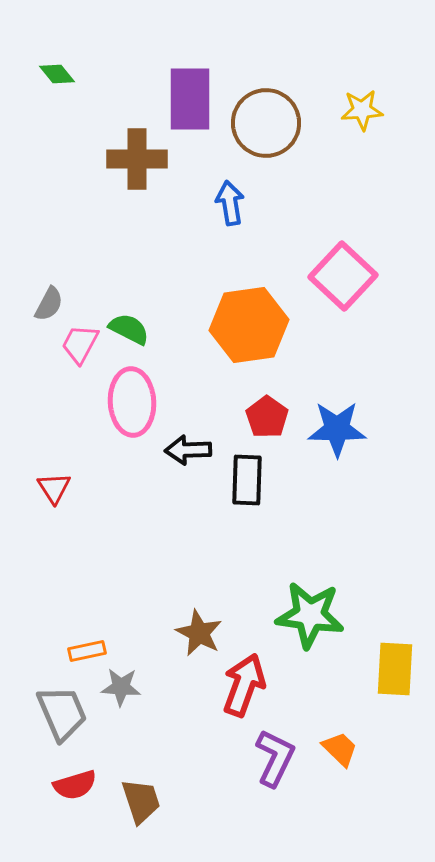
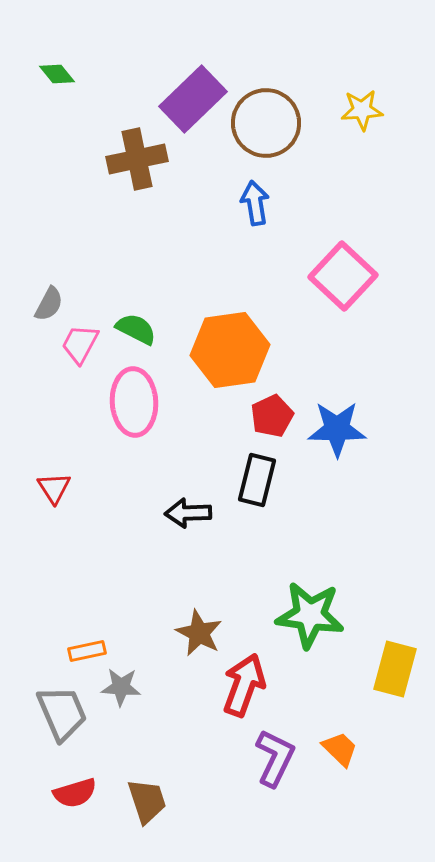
purple rectangle: moved 3 px right; rotated 46 degrees clockwise
brown cross: rotated 12 degrees counterclockwise
blue arrow: moved 25 px right
orange hexagon: moved 19 px left, 25 px down
green semicircle: moved 7 px right
pink ellipse: moved 2 px right
red pentagon: moved 5 px right, 1 px up; rotated 12 degrees clockwise
black arrow: moved 63 px down
black rectangle: moved 10 px right; rotated 12 degrees clockwise
yellow rectangle: rotated 12 degrees clockwise
red semicircle: moved 8 px down
brown trapezoid: moved 6 px right
